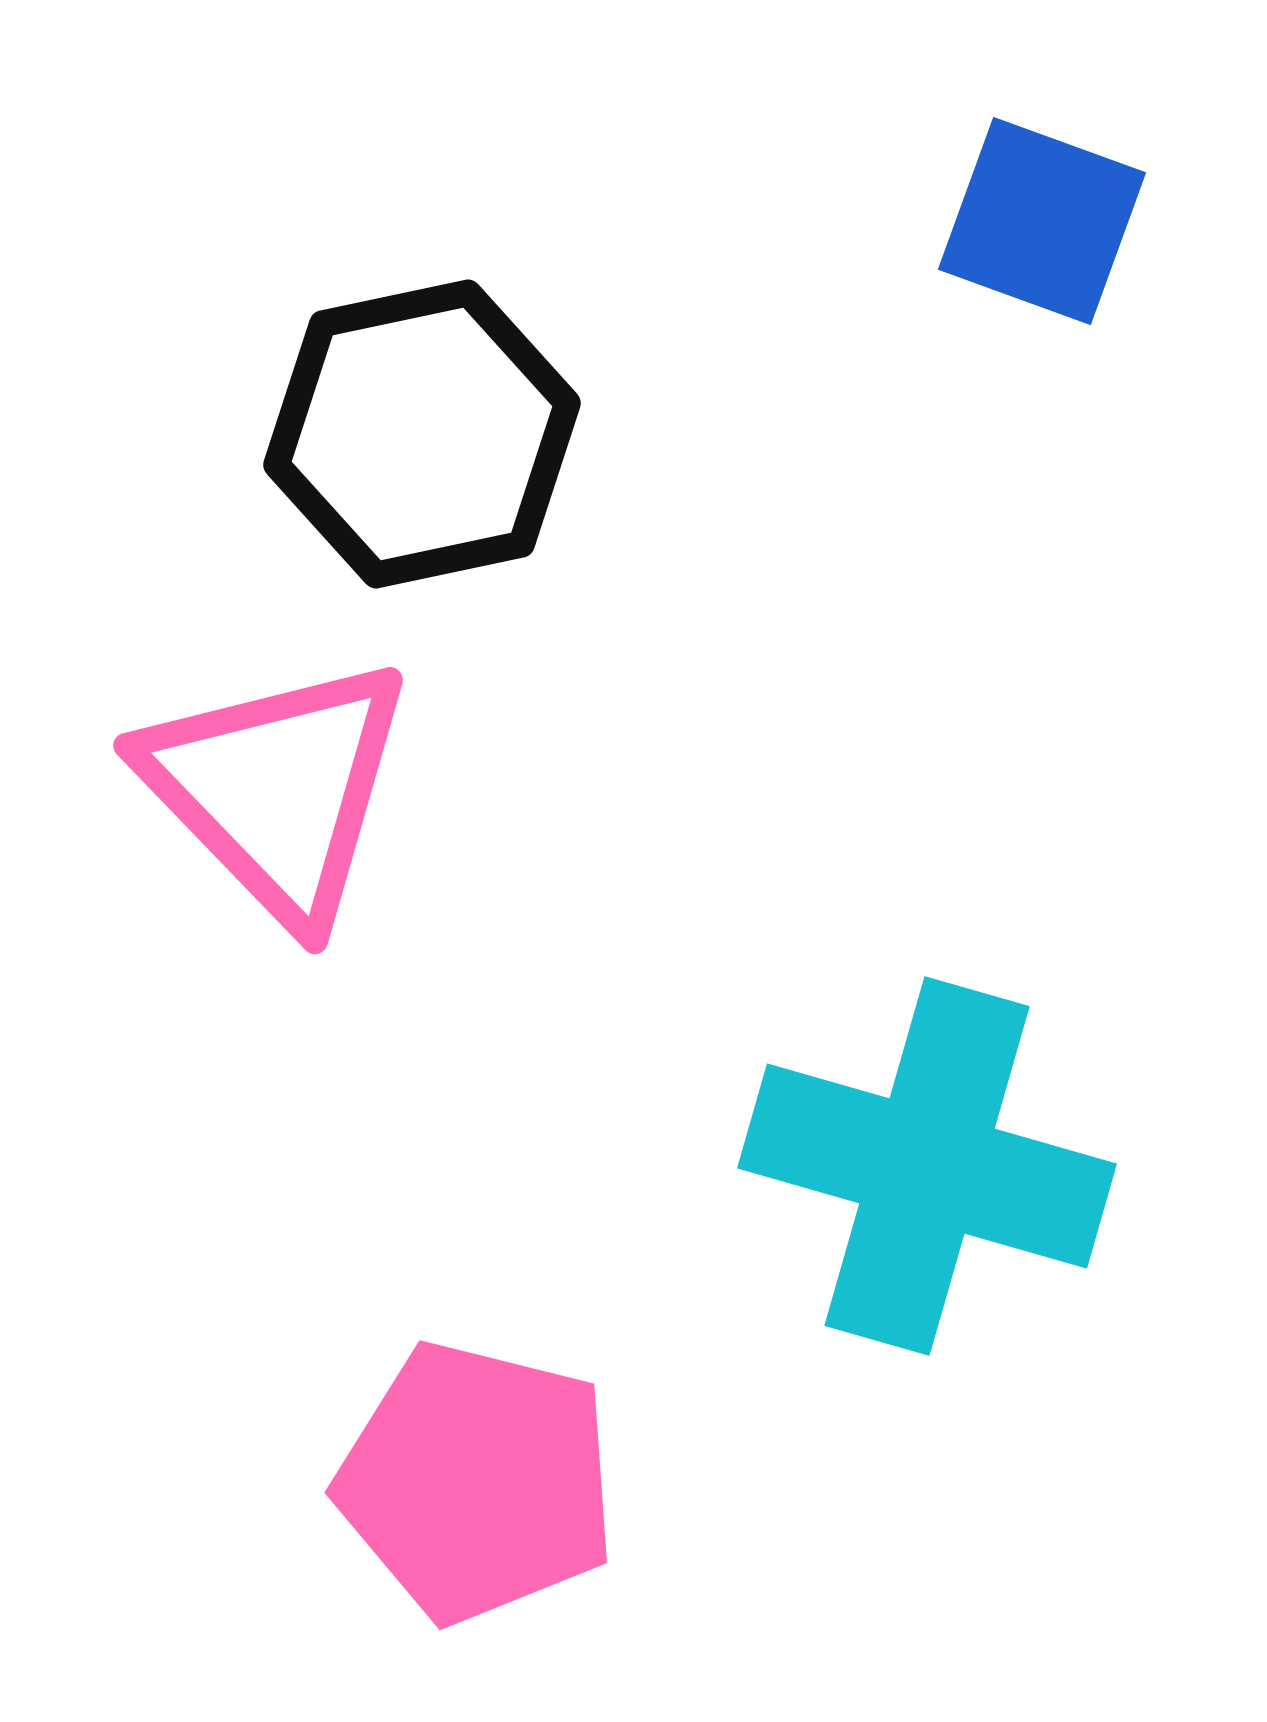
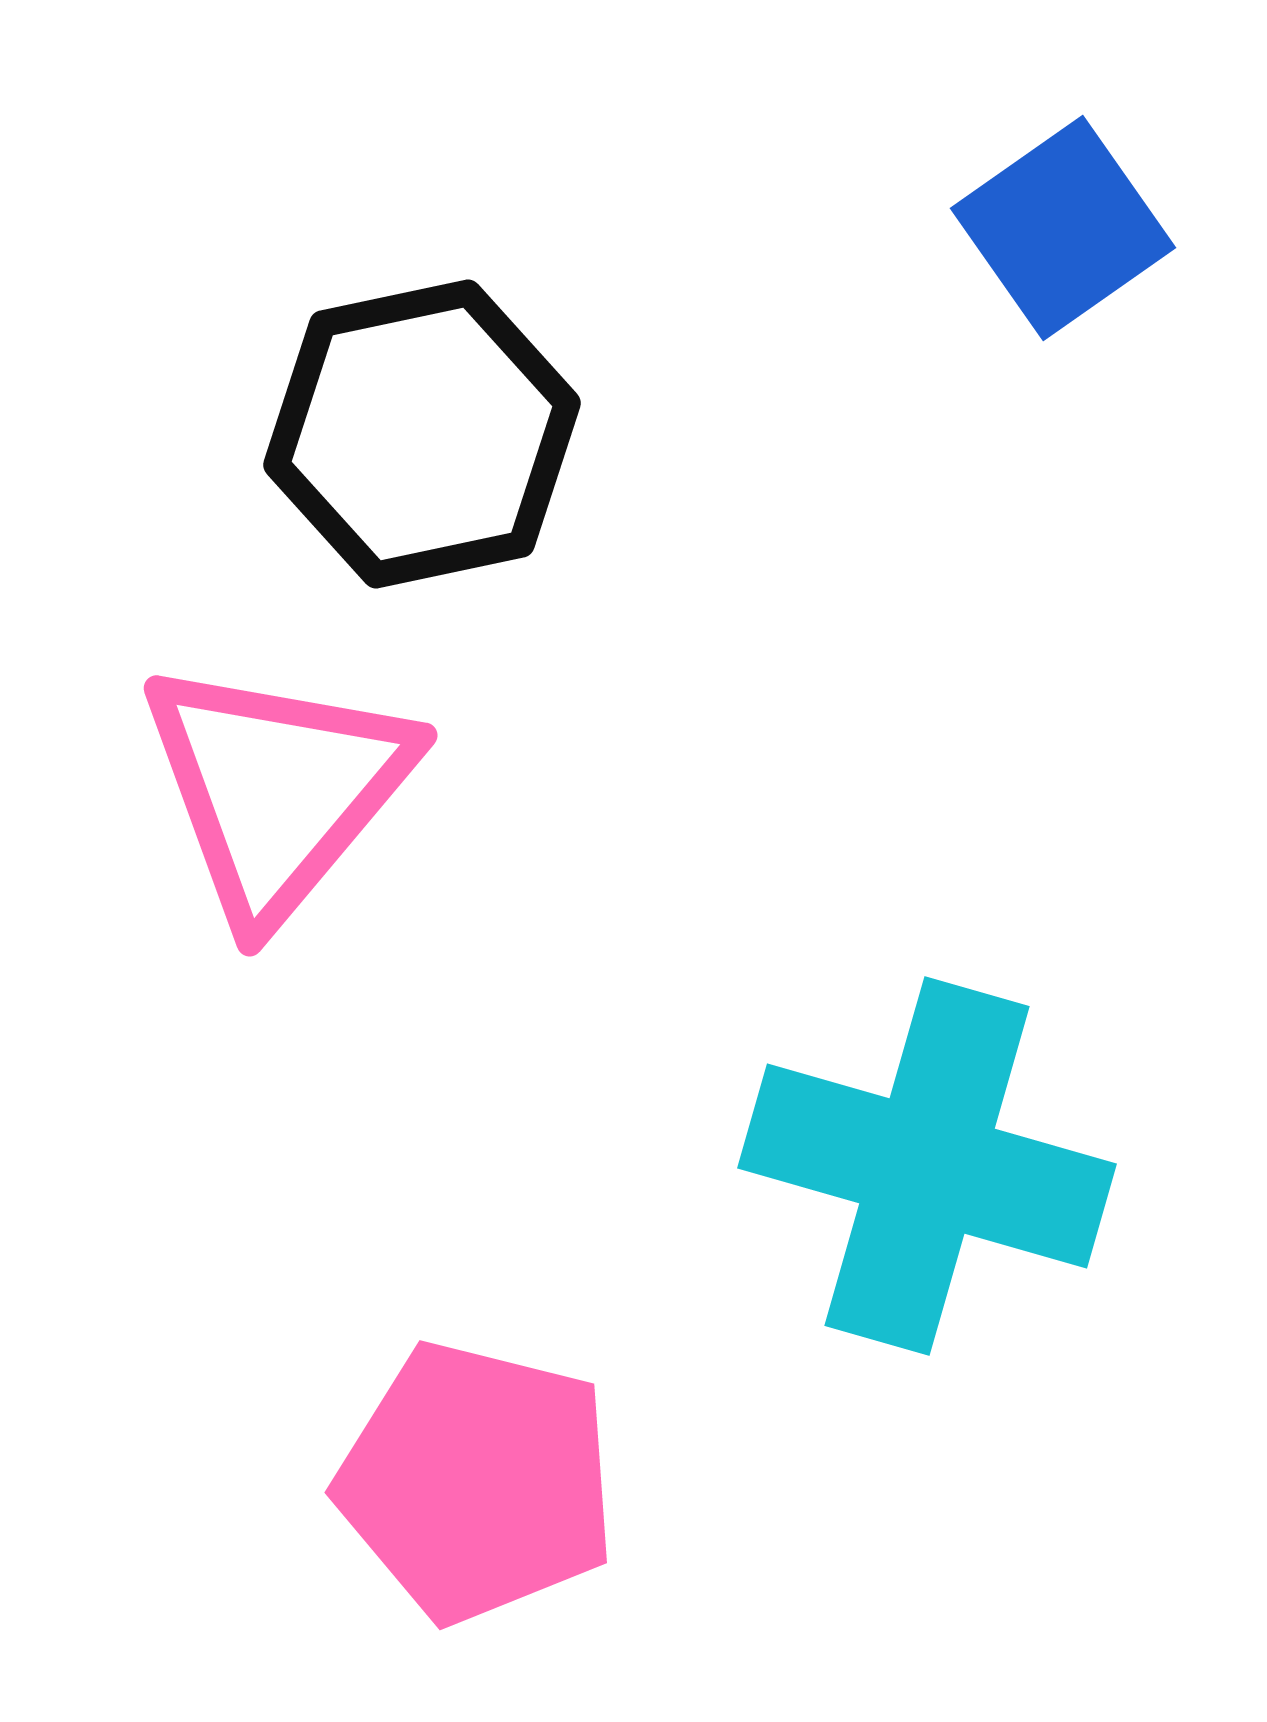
blue square: moved 21 px right, 7 px down; rotated 35 degrees clockwise
pink triangle: rotated 24 degrees clockwise
